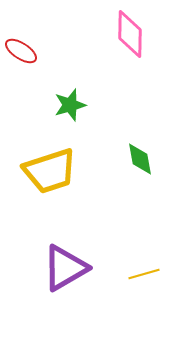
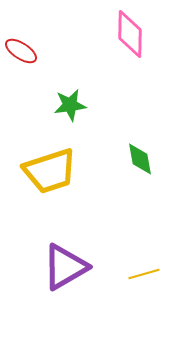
green star: rotated 8 degrees clockwise
purple triangle: moved 1 px up
